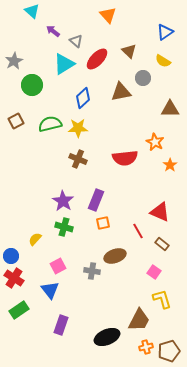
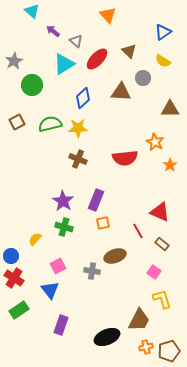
blue triangle at (165, 32): moved 2 px left
brown triangle at (121, 92): rotated 15 degrees clockwise
brown square at (16, 121): moved 1 px right, 1 px down
